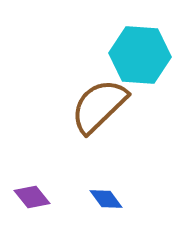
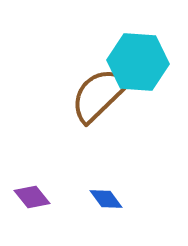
cyan hexagon: moved 2 px left, 7 px down
brown semicircle: moved 11 px up
